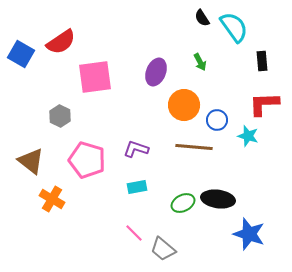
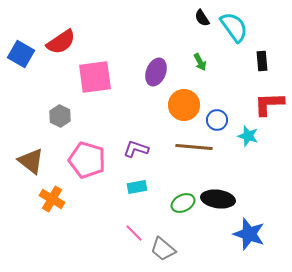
red L-shape: moved 5 px right
